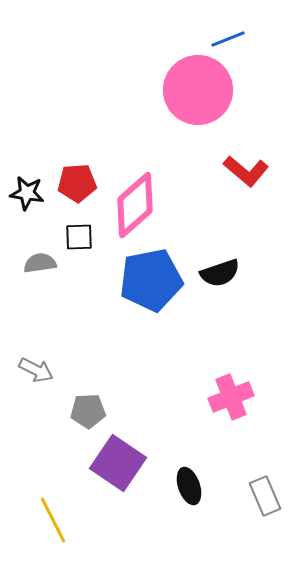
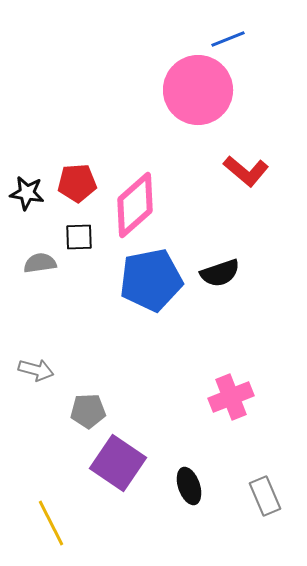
gray arrow: rotated 12 degrees counterclockwise
yellow line: moved 2 px left, 3 px down
